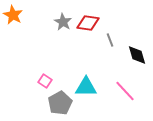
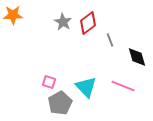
orange star: rotated 30 degrees counterclockwise
red diamond: rotated 45 degrees counterclockwise
black diamond: moved 2 px down
pink square: moved 4 px right, 1 px down; rotated 16 degrees counterclockwise
cyan triangle: rotated 45 degrees clockwise
pink line: moved 2 px left, 5 px up; rotated 25 degrees counterclockwise
